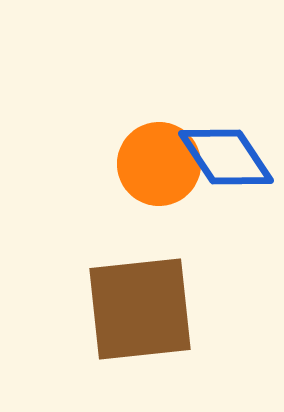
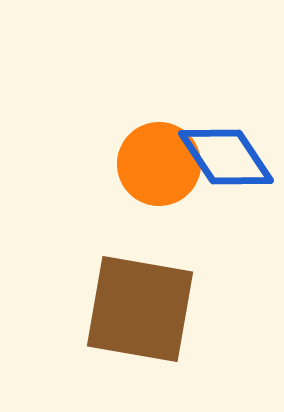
brown square: rotated 16 degrees clockwise
